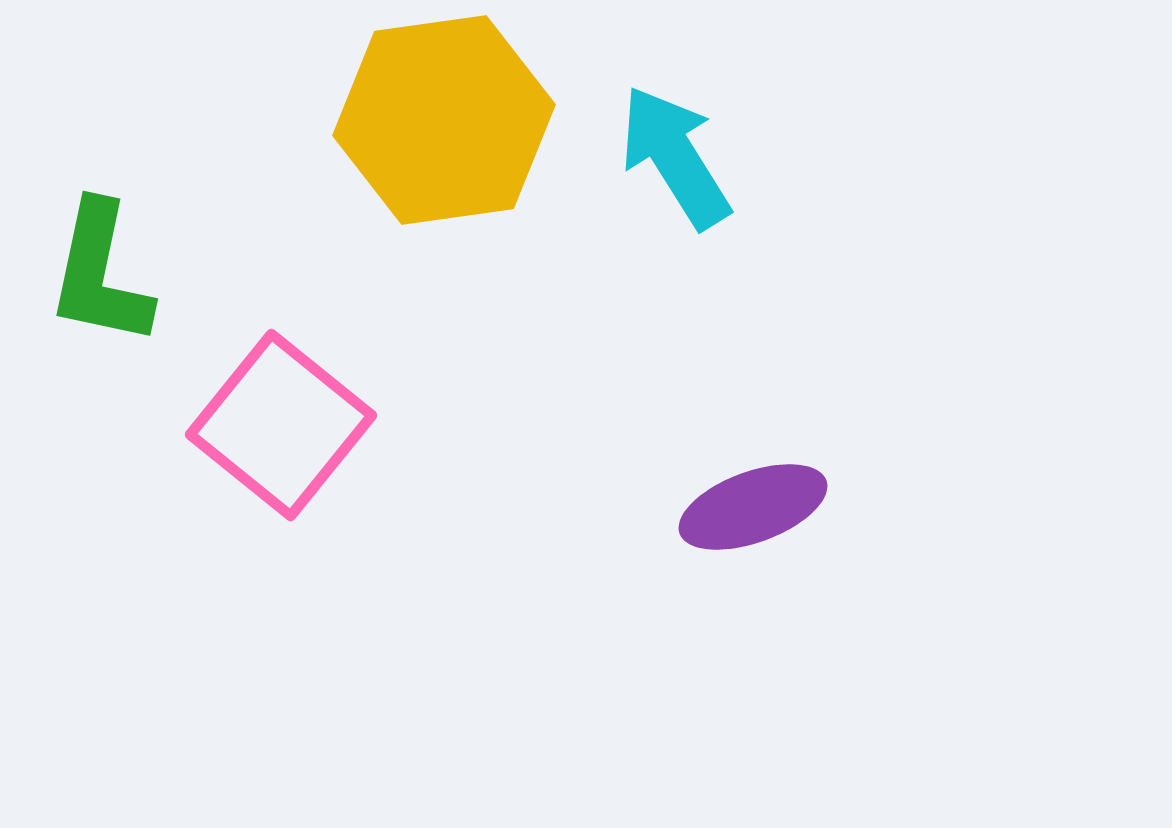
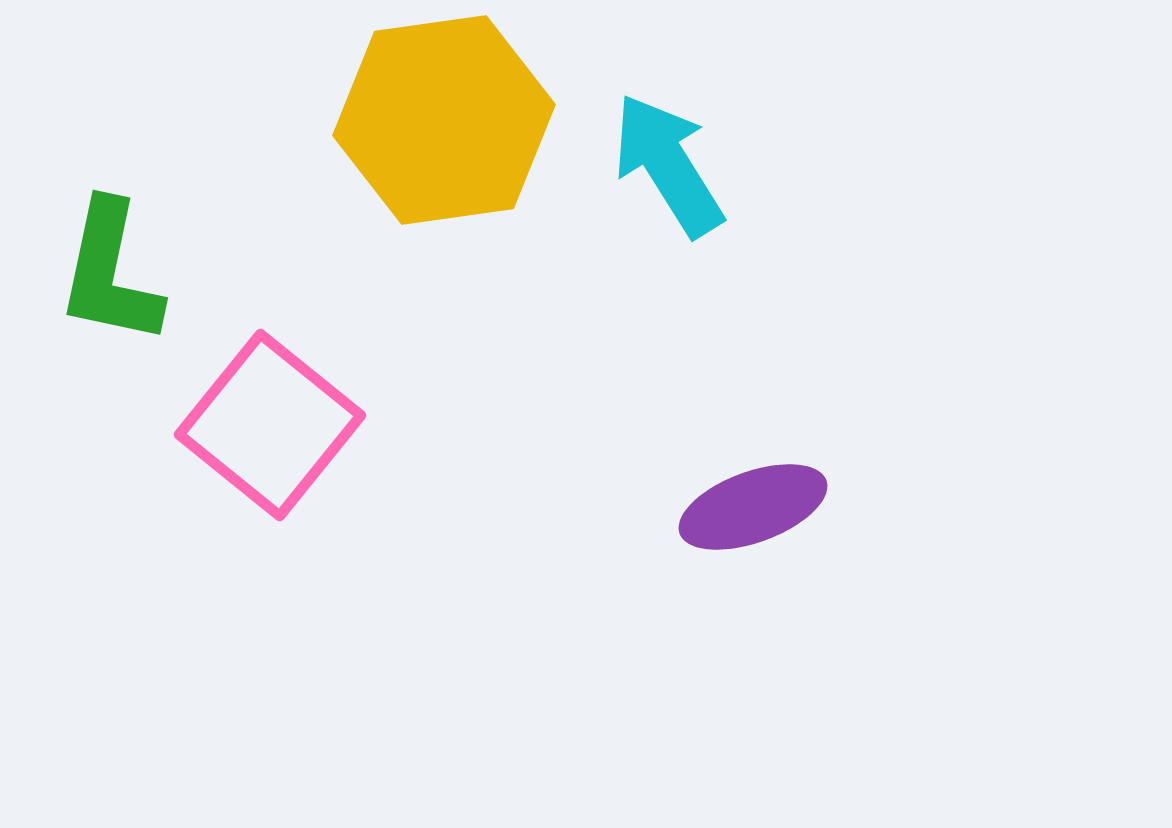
cyan arrow: moved 7 px left, 8 px down
green L-shape: moved 10 px right, 1 px up
pink square: moved 11 px left
